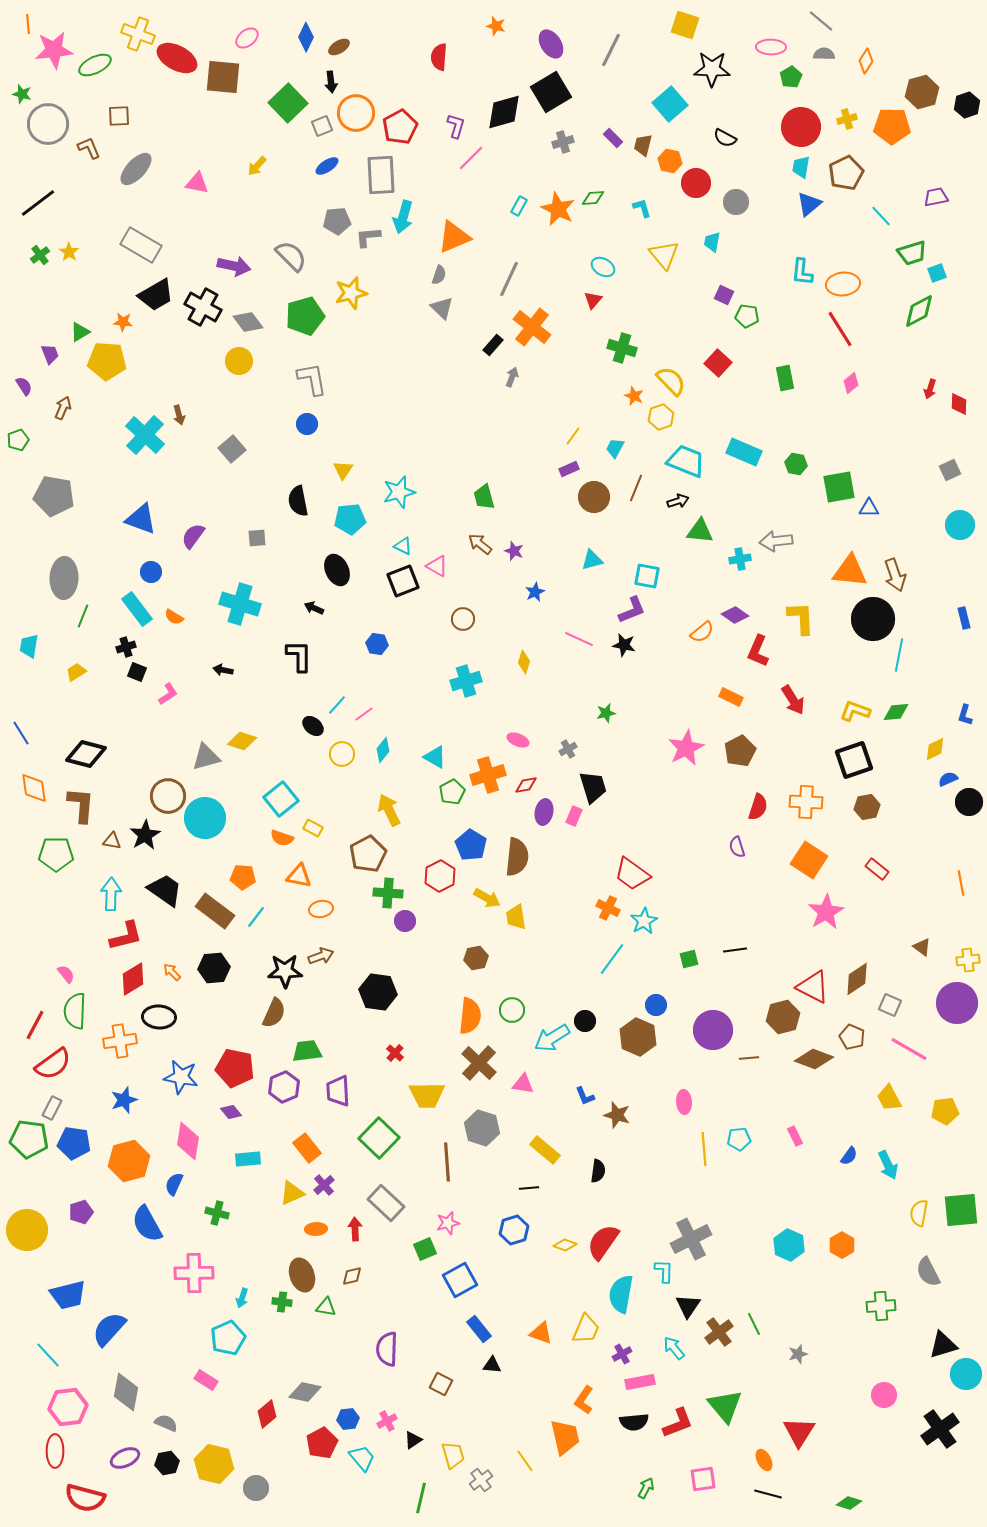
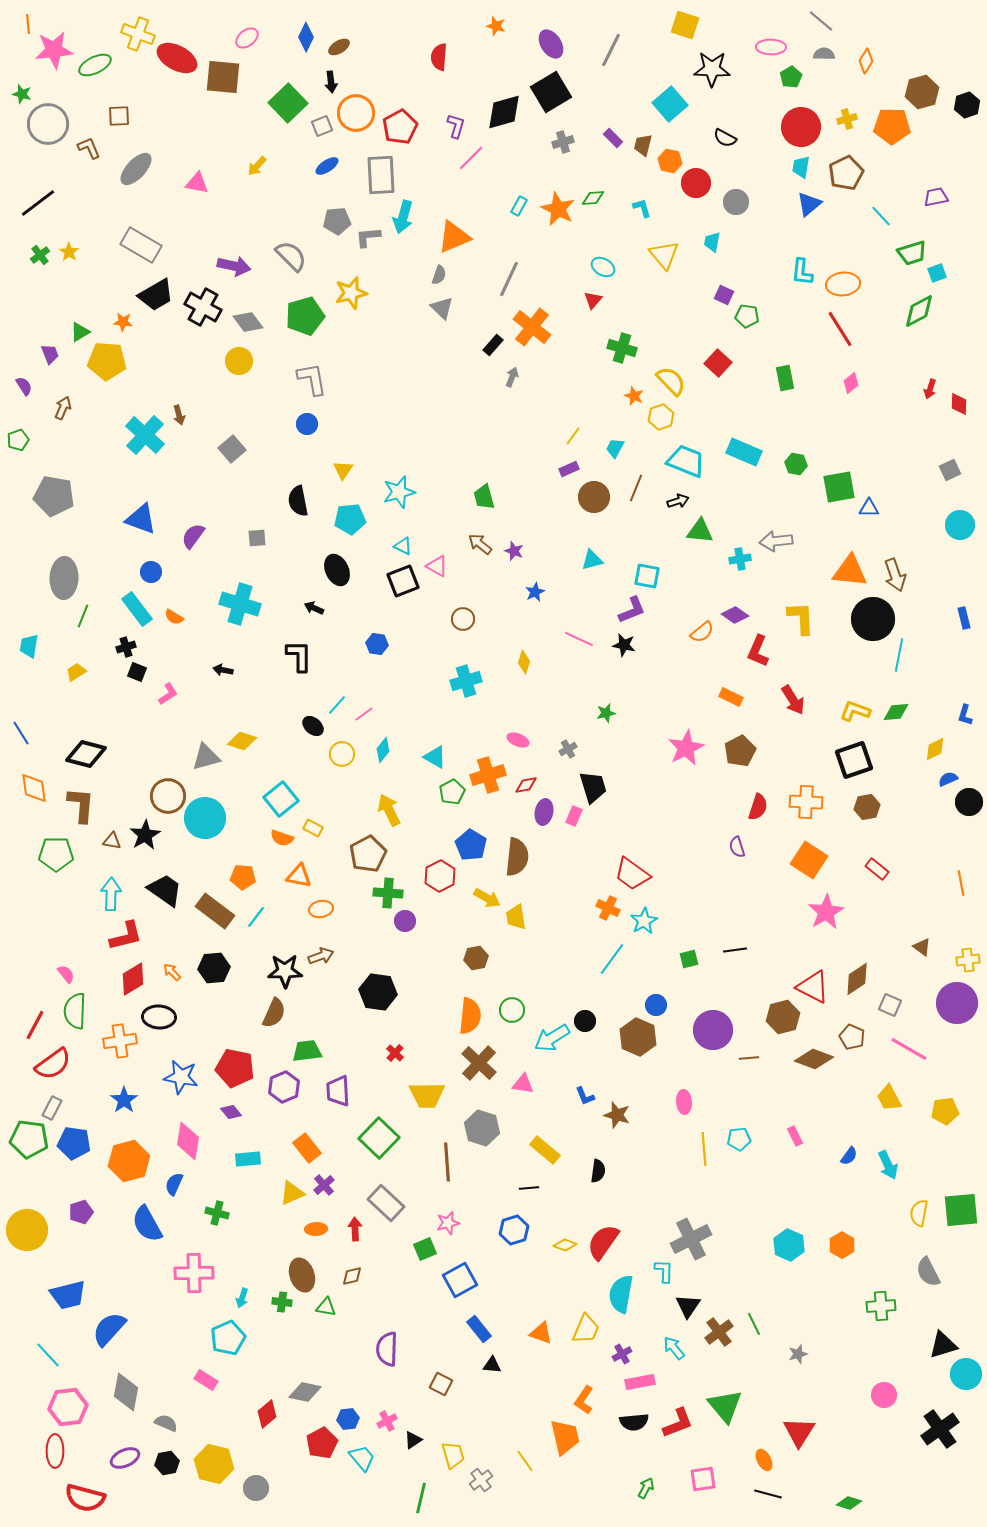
blue star at (124, 1100): rotated 16 degrees counterclockwise
